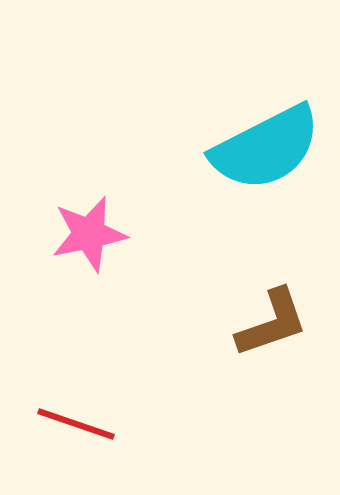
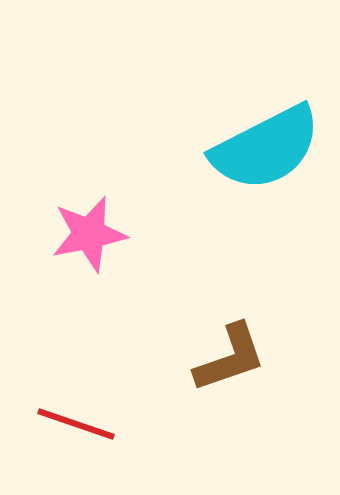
brown L-shape: moved 42 px left, 35 px down
